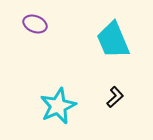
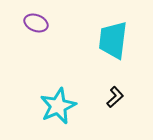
purple ellipse: moved 1 px right, 1 px up
cyan trapezoid: rotated 30 degrees clockwise
